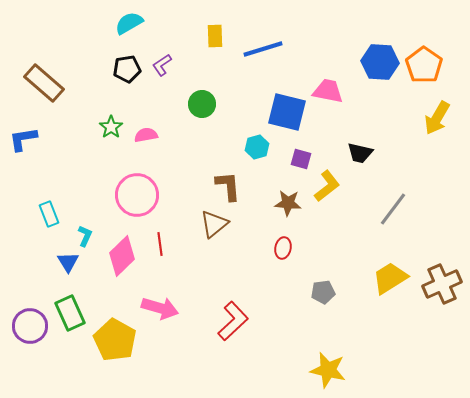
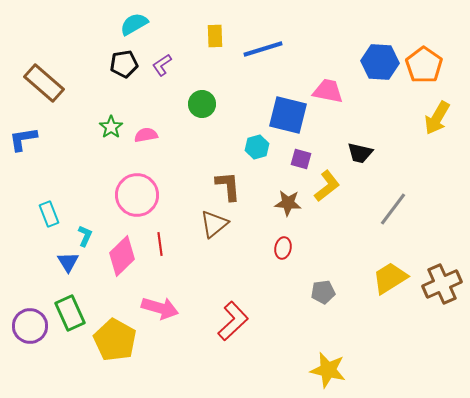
cyan semicircle: moved 5 px right, 1 px down
black pentagon: moved 3 px left, 5 px up
blue square: moved 1 px right, 3 px down
